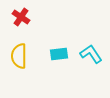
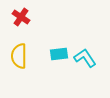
cyan L-shape: moved 6 px left, 4 px down
